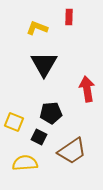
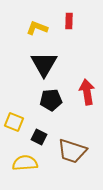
red rectangle: moved 4 px down
red arrow: moved 3 px down
black pentagon: moved 13 px up
brown trapezoid: rotated 52 degrees clockwise
